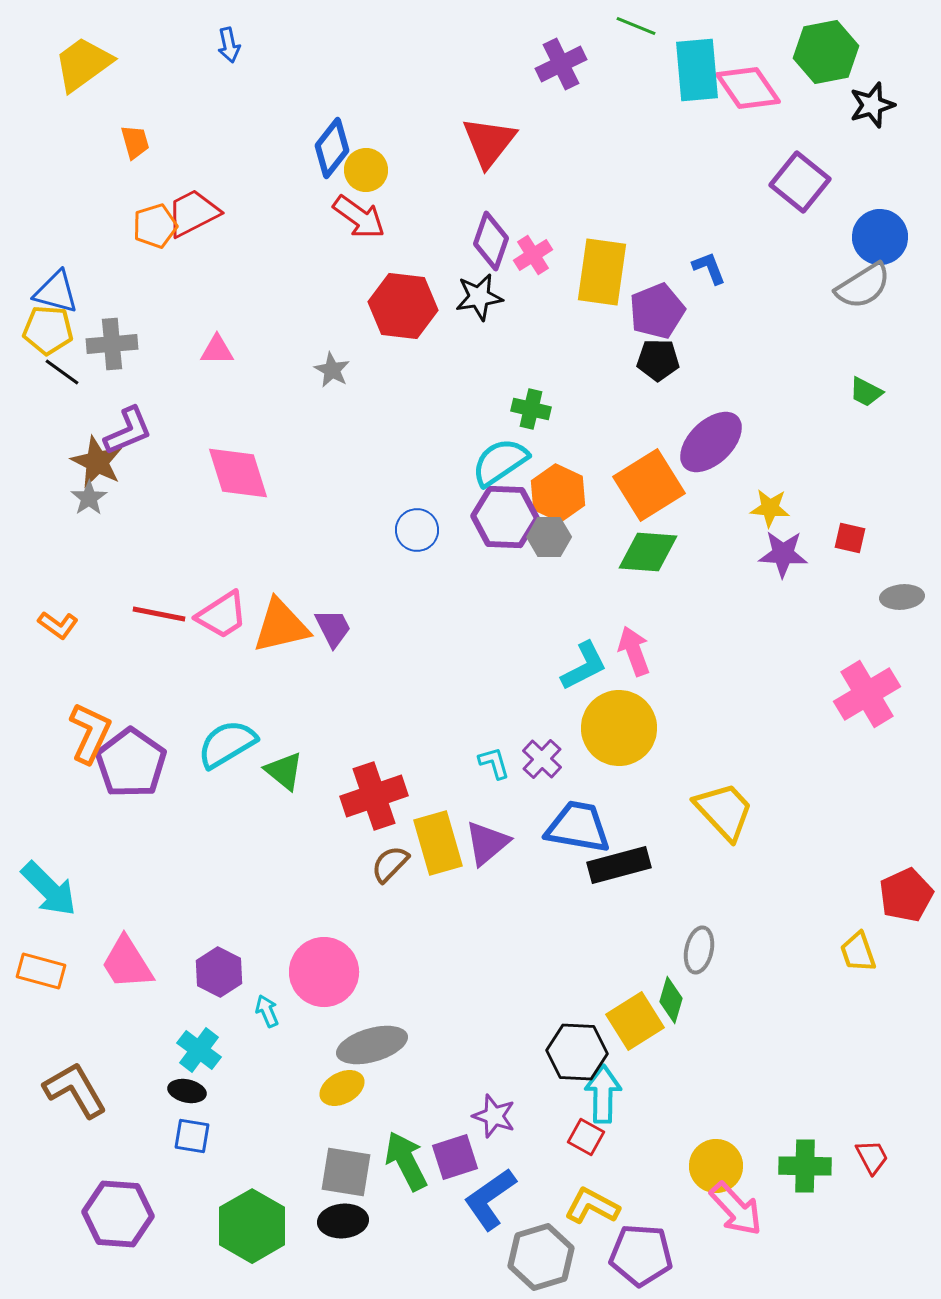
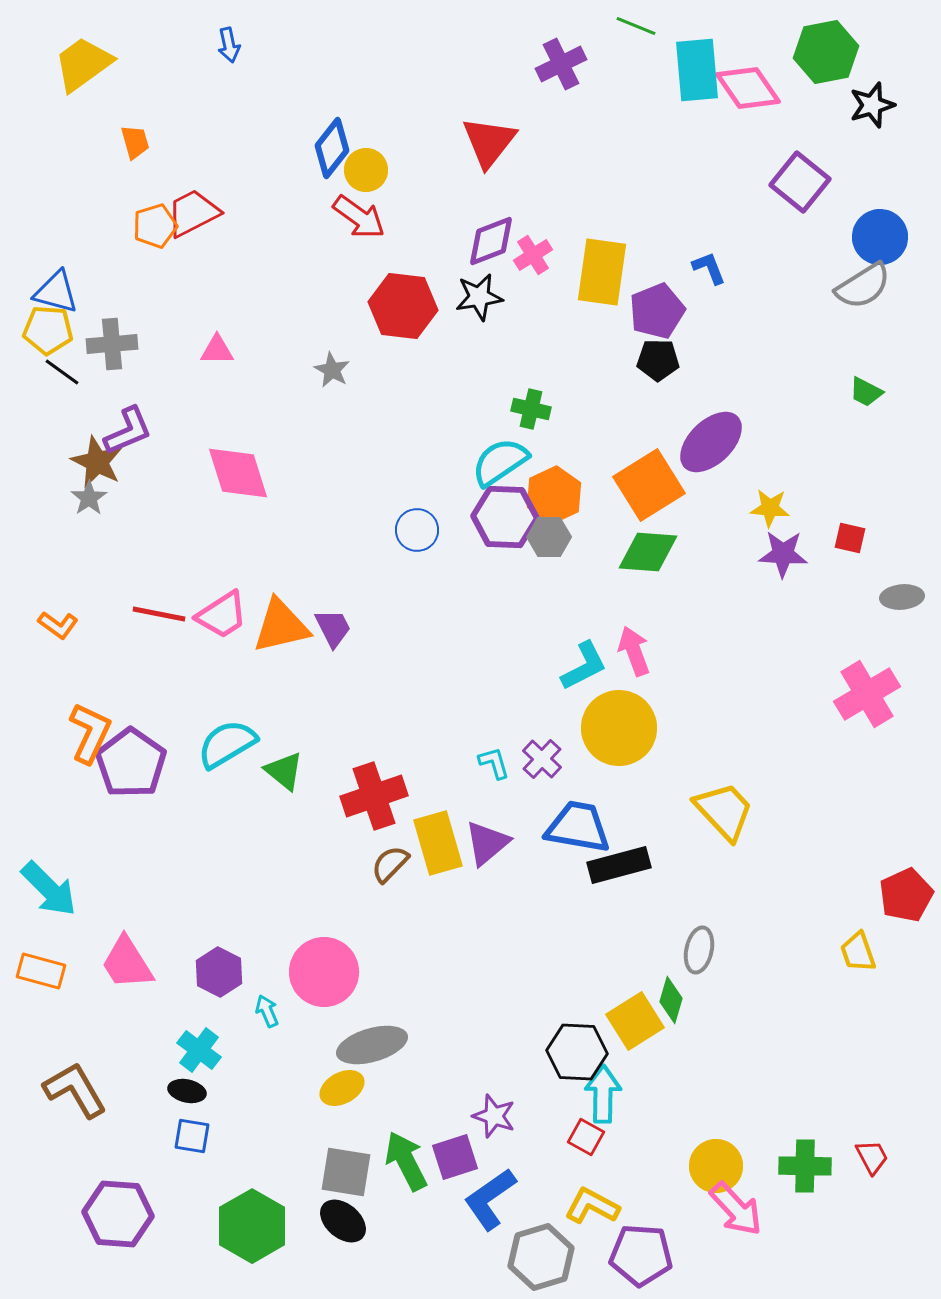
purple diamond at (491, 241): rotated 50 degrees clockwise
orange hexagon at (558, 493): moved 4 px left, 2 px down; rotated 10 degrees clockwise
black ellipse at (343, 1221): rotated 45 degrees clockwise
